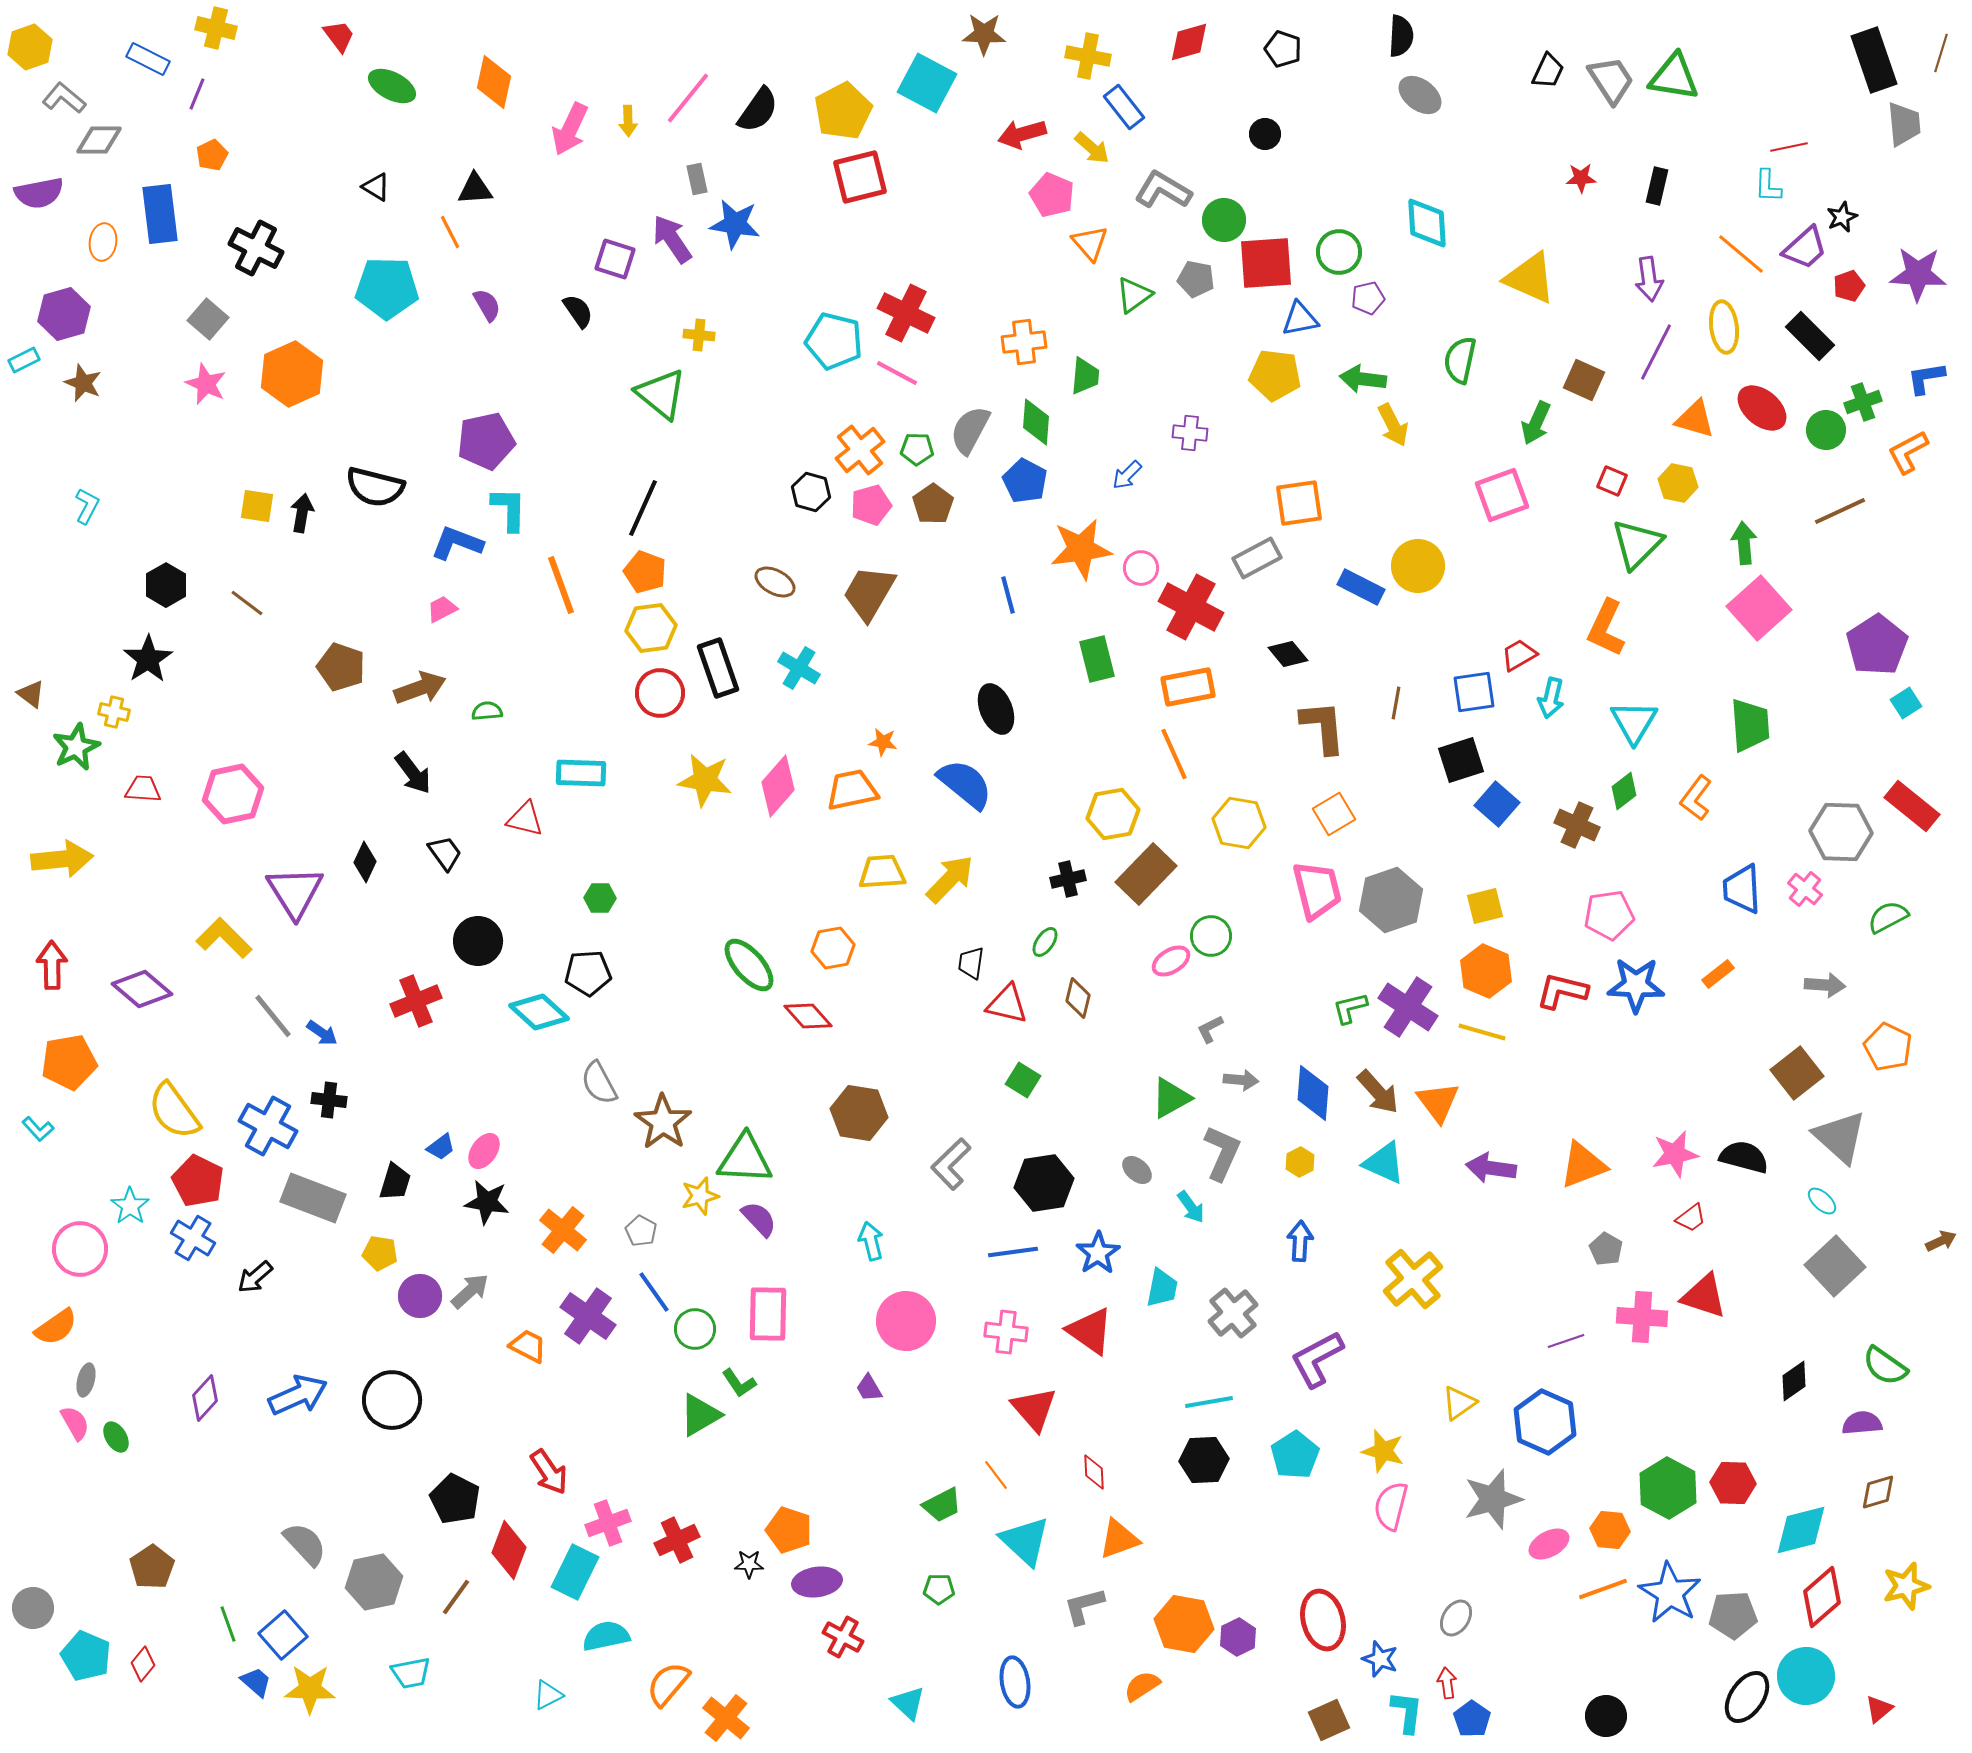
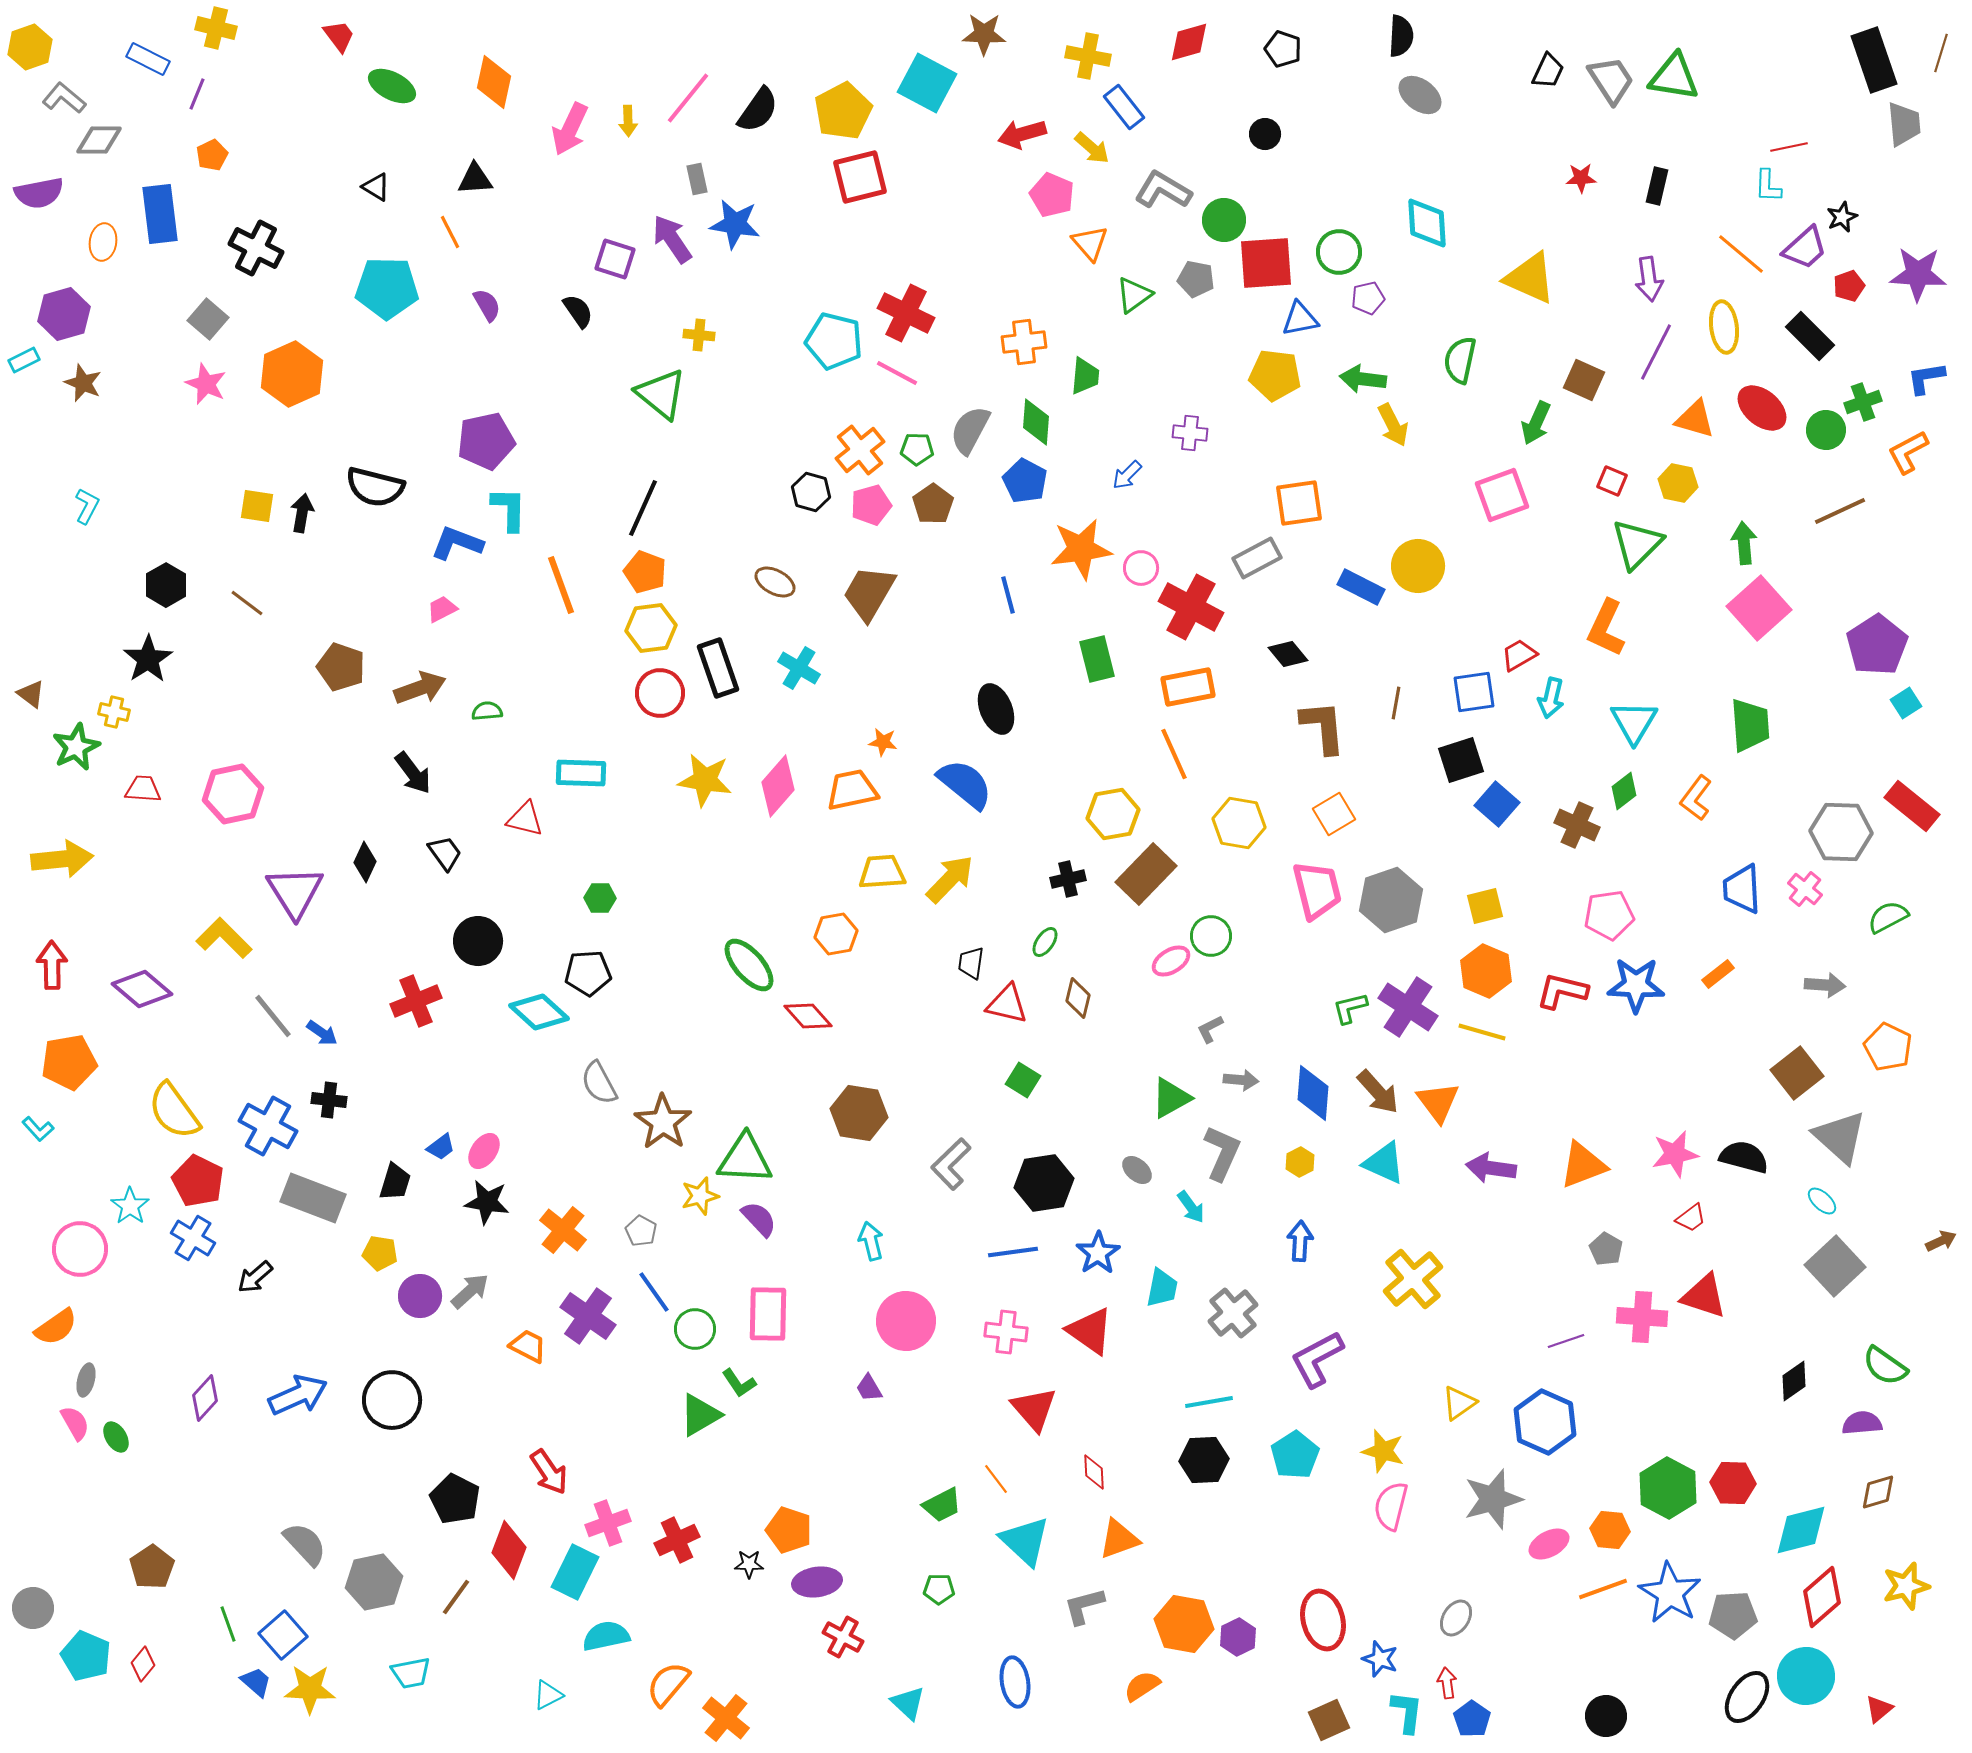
black triangle at (475, 189): moved 10 px up
orange hexagon at (833, 948): moved 3 px right, 14 px up
orange line at (996, 1475): moved 4 px down
